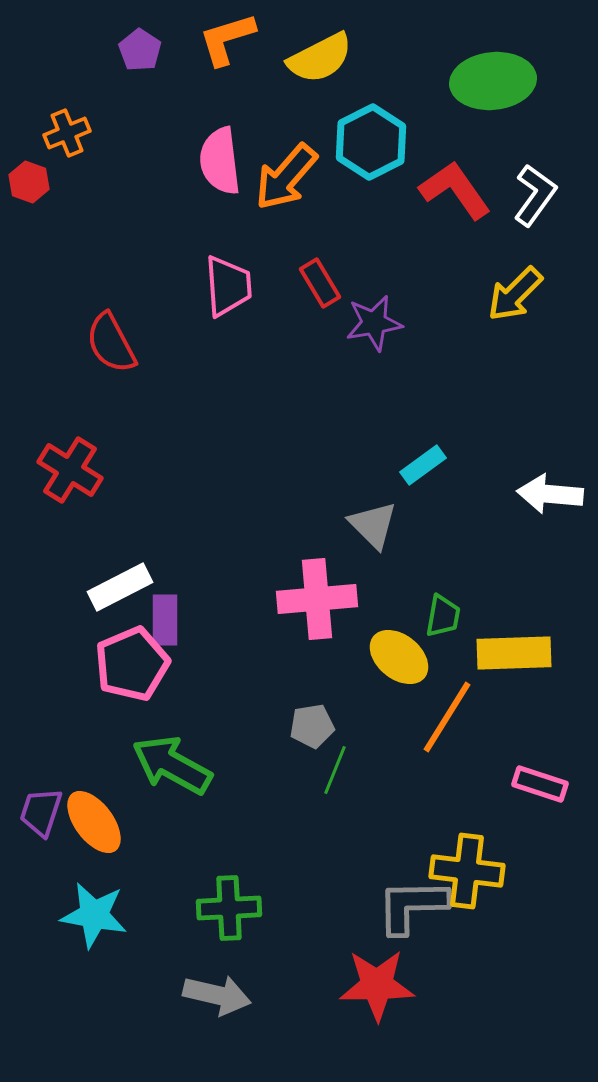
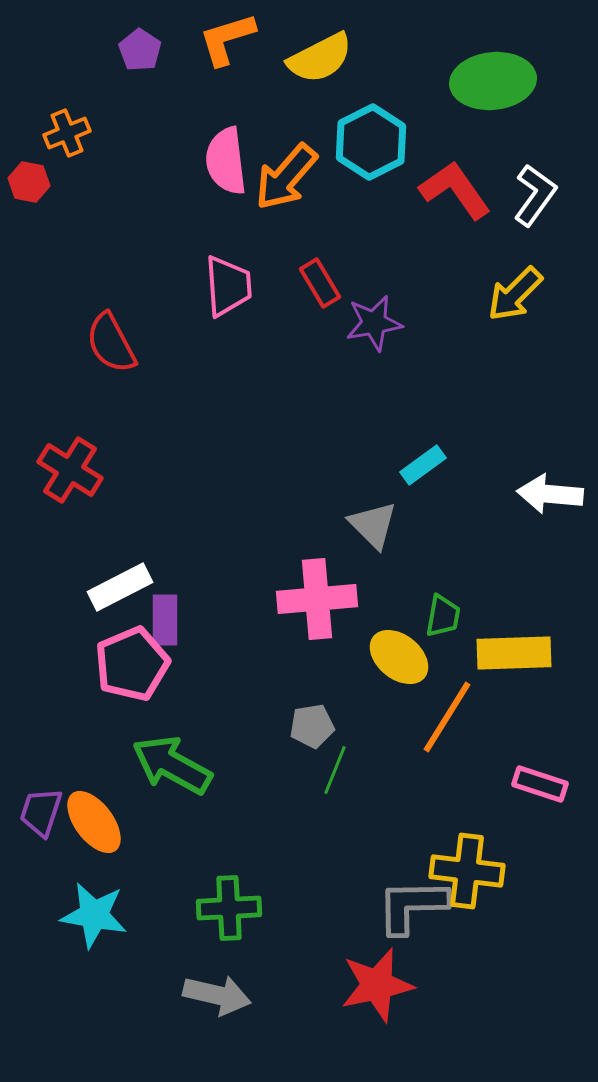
pink semicircle: moved 6 px right
red hexagon: rotated 9 degrees counterclockwise
red star: rotated 12 degrees counterclockwise
